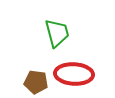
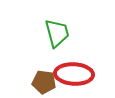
brown pentagon: moved 8 px right
